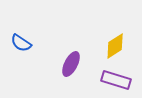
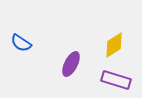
yellow diamond: moved 1 px left, 1 px up
